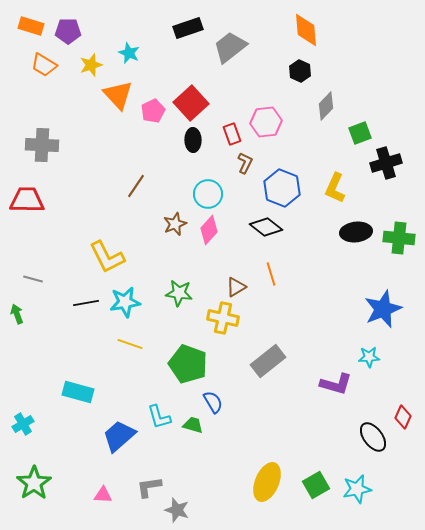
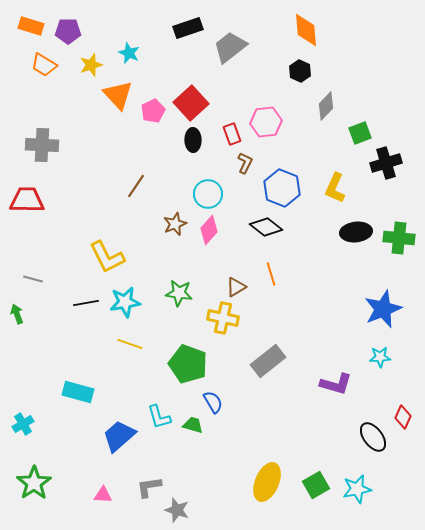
cyan star at (369, 357): moved 11 px right
